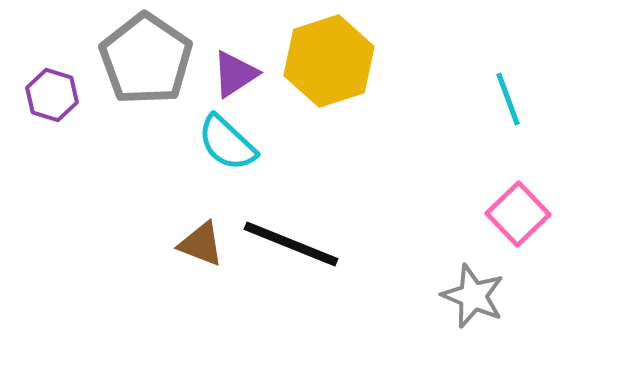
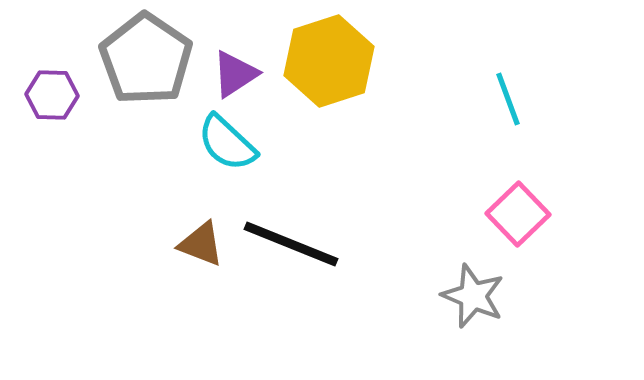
purple hexagon: rotated 15 degrees counterclockwise
